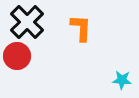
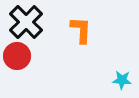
black cross: moved 1 px left
orange L-shape: moved 2 px down
